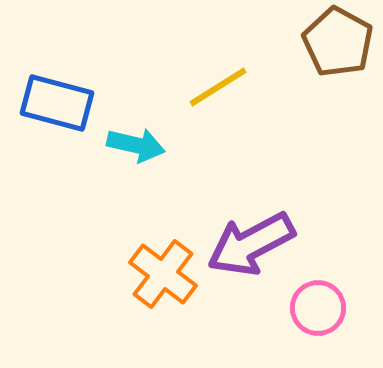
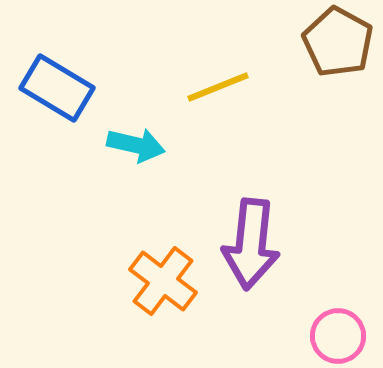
yellow line: rotated 10 degrees clockwise
blue rectangle: moved 15 px up; rotated 16 degrees clockwise
purple arrow: rotated 56 degrees counterclockwise
orange cross: moved 7 px down
pink circle: moved 20 px right, 28 px down
